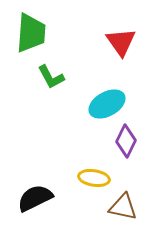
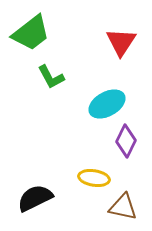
green trapezoid: rotated 48 degrees clockwise
red triangle: rotated 8 degrees clockwise
